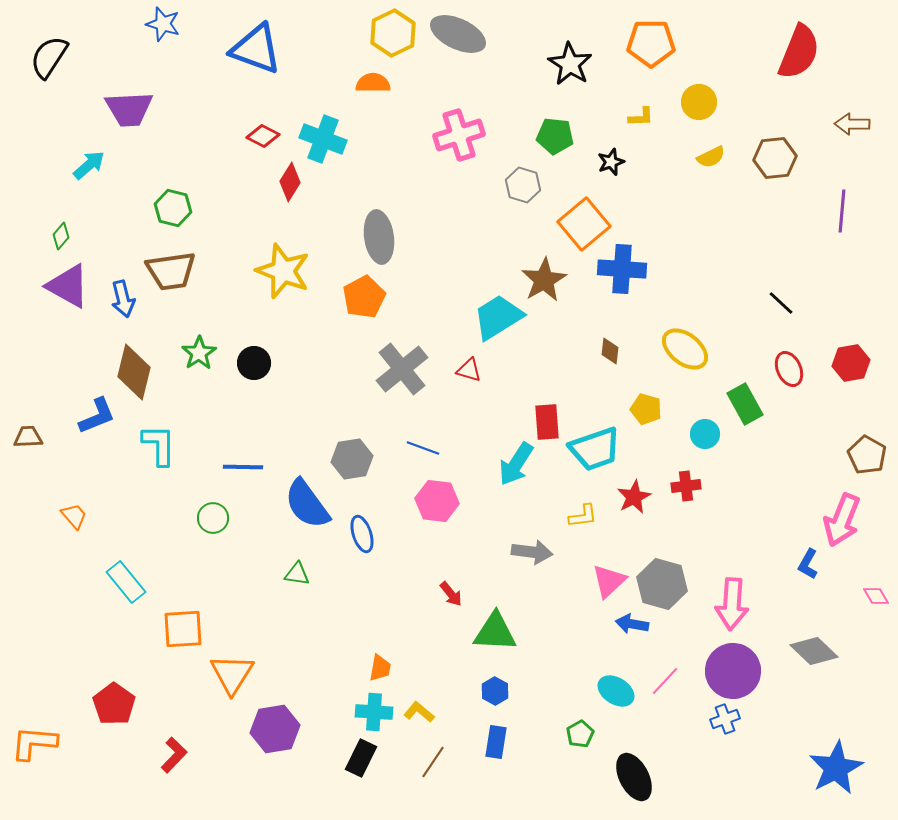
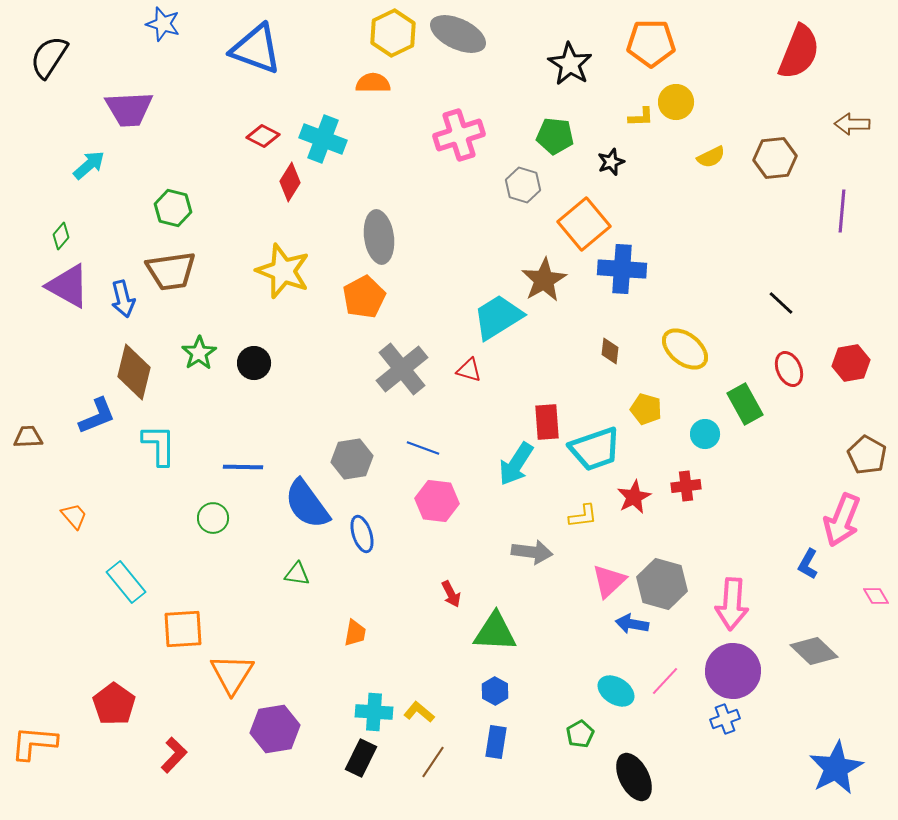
yellow circle at (699, 102): moved 23 px left
red arrow at (451, 594): rotated 12 degrees clockwise
orange trapezoid at (380, 668): moved 25 px left, 35 px up
